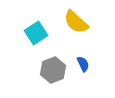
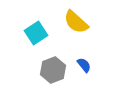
blue semicircle: moved 1 px right, 1 px down; rotated 14 degrees counterclockwise
